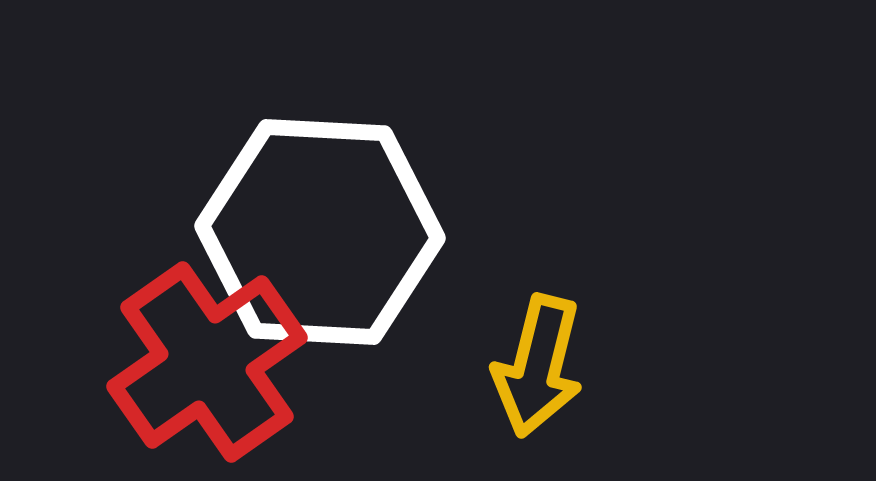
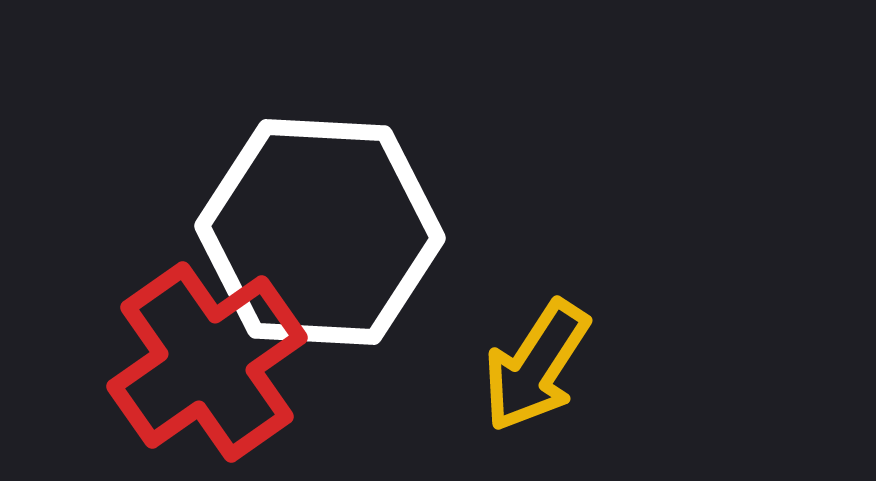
yellow arrow: moved 2 px left; rotated 19 degrees clockwise
